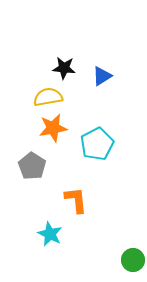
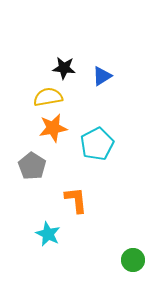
cyan star: moved 2 px left
